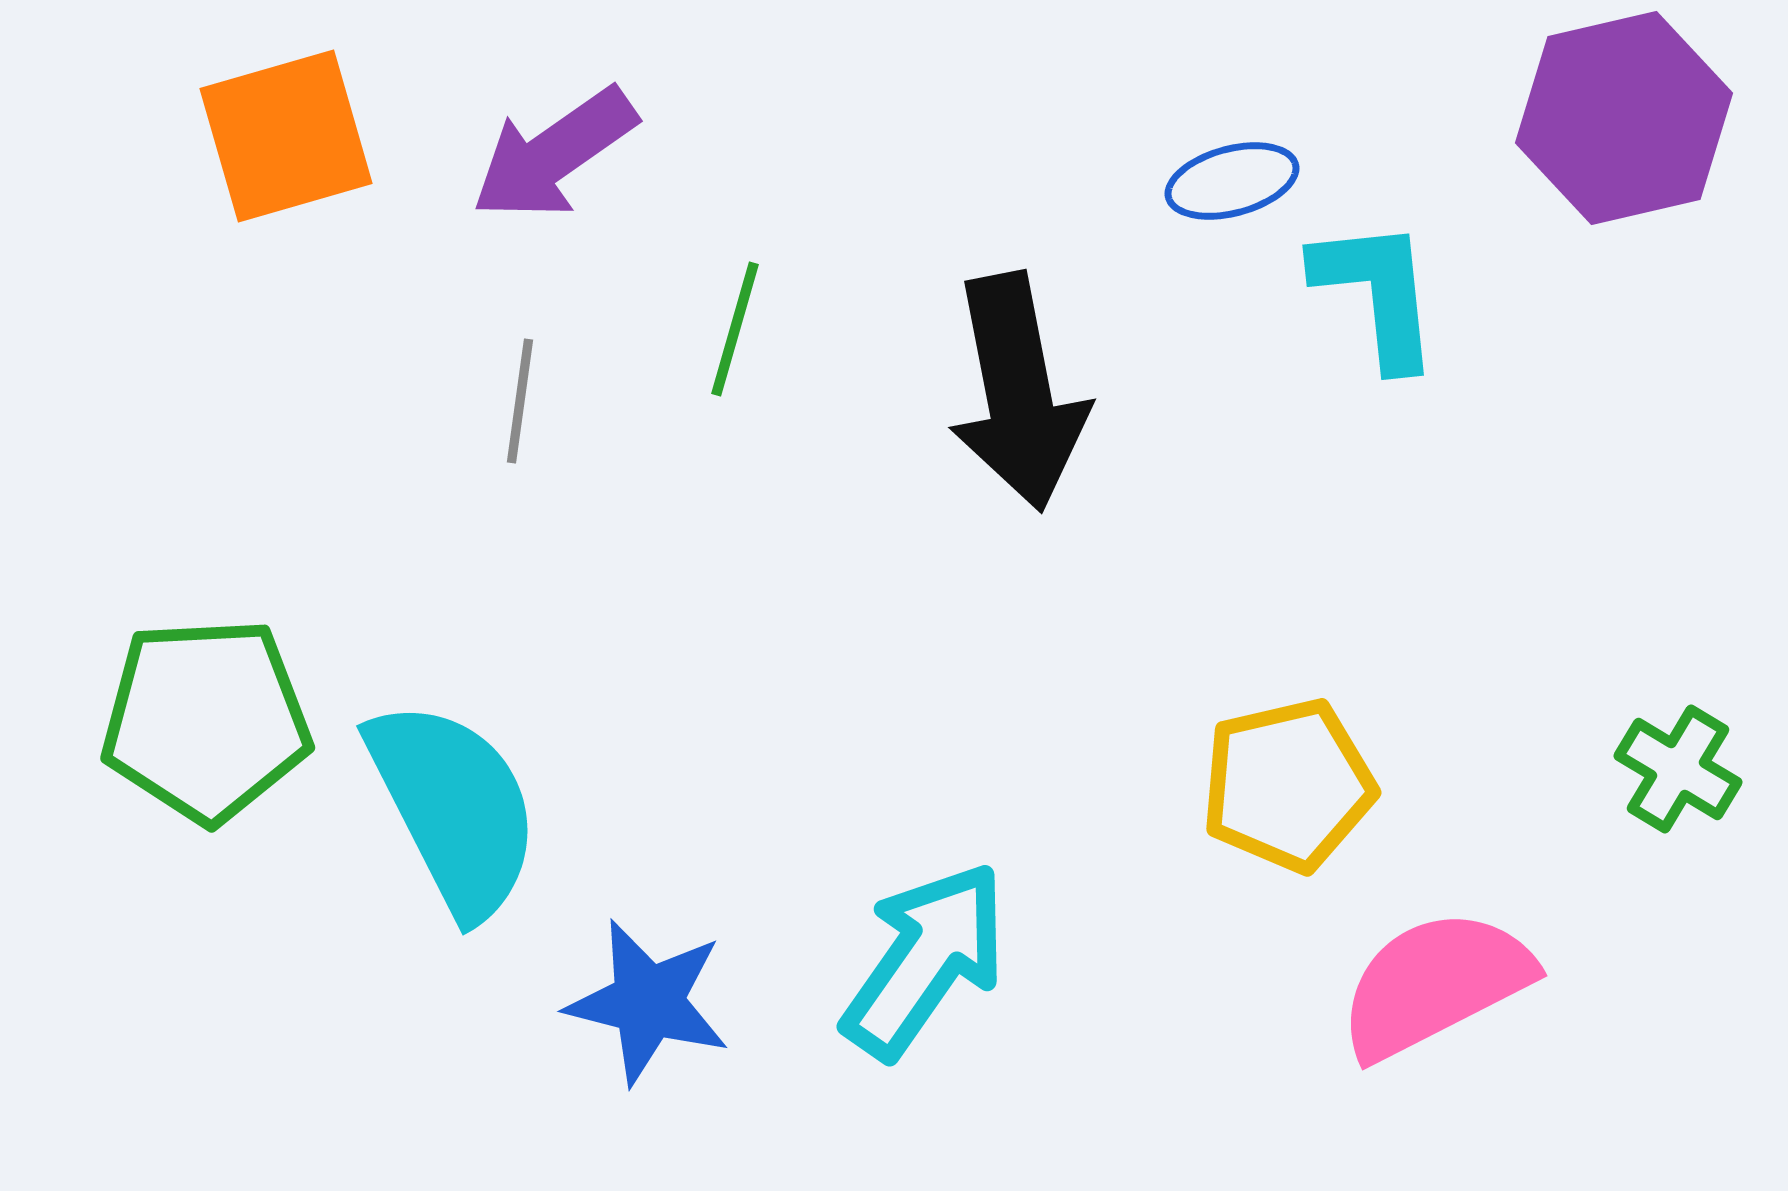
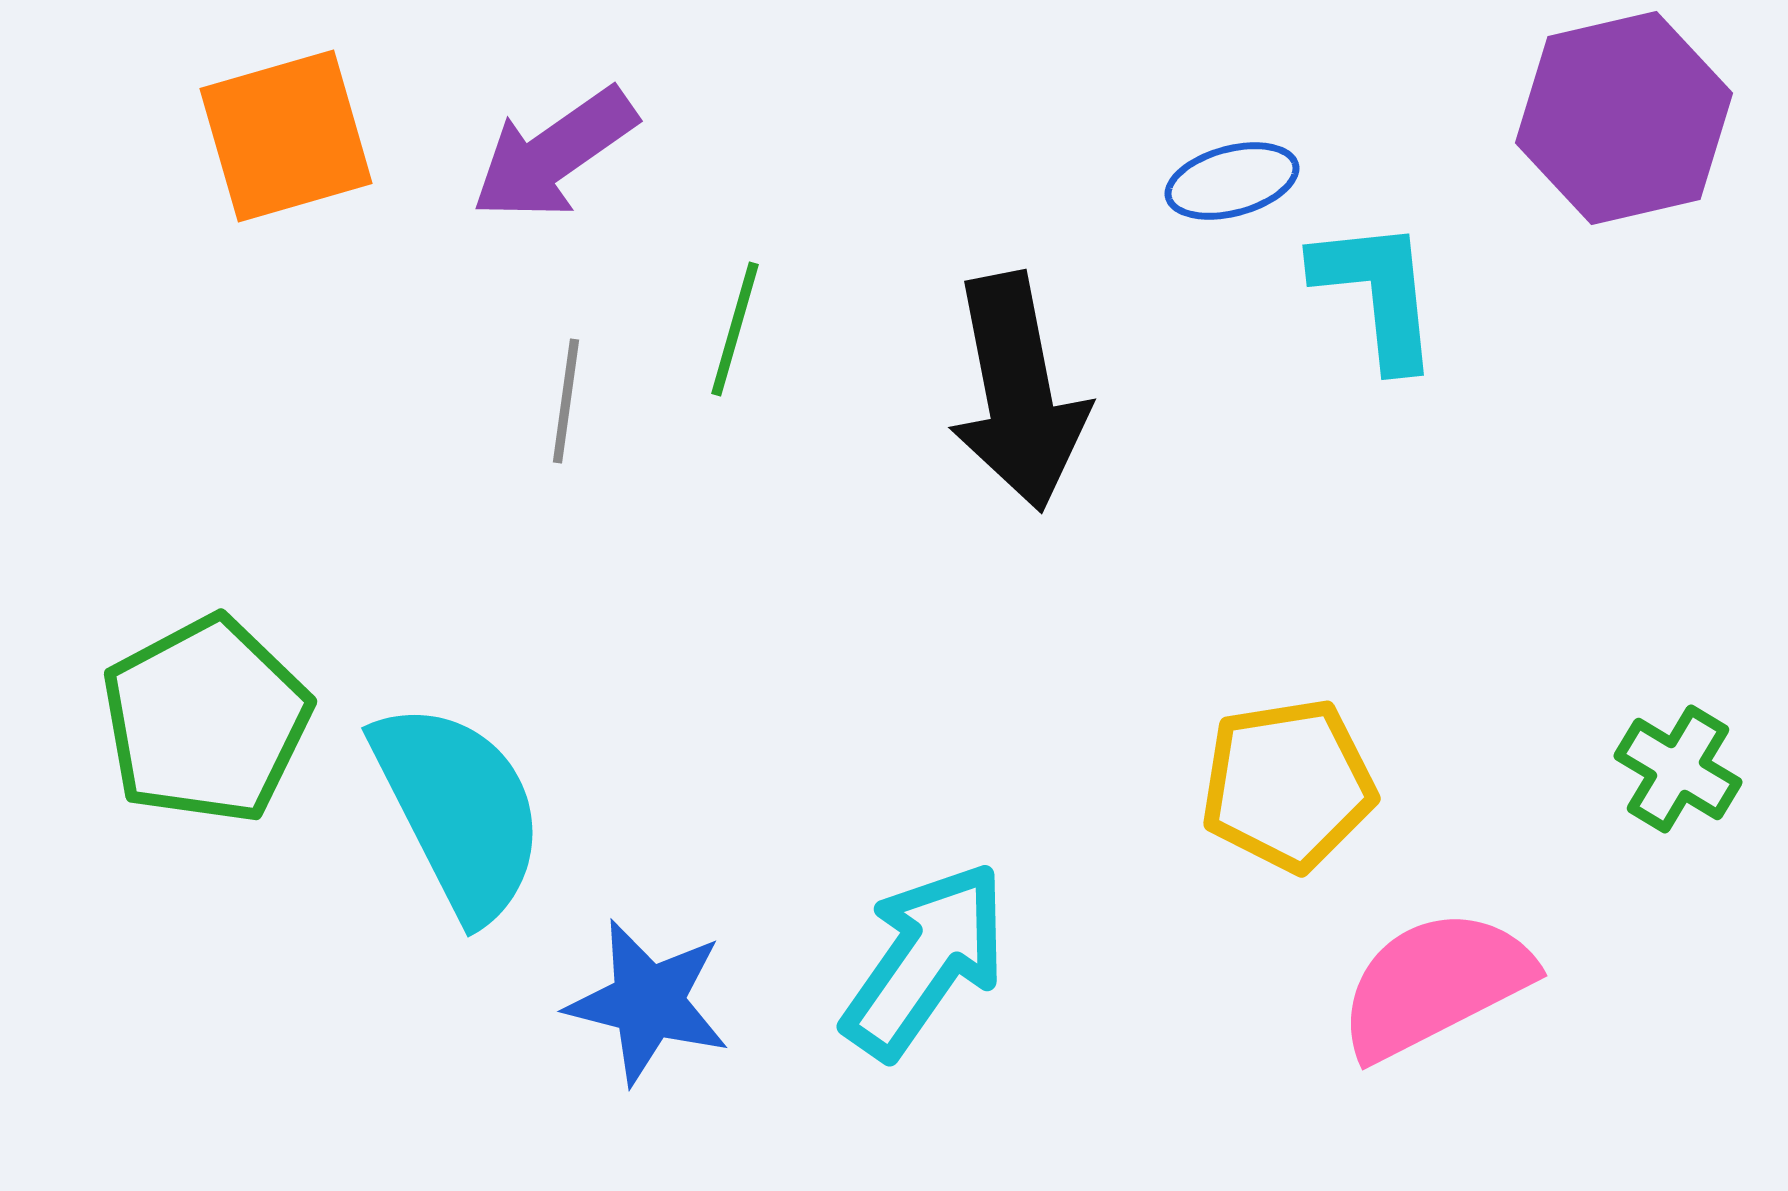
gray line: moved 46 px right
green pentagon: rotated 25 degrees counterclockwise
yellow pentagon: rotated 4 degrees clockwise
cyan semicircle: moved 5 px right, 2 px down
